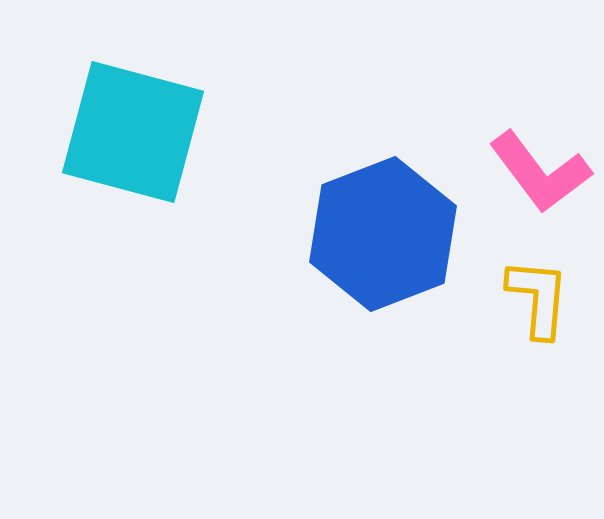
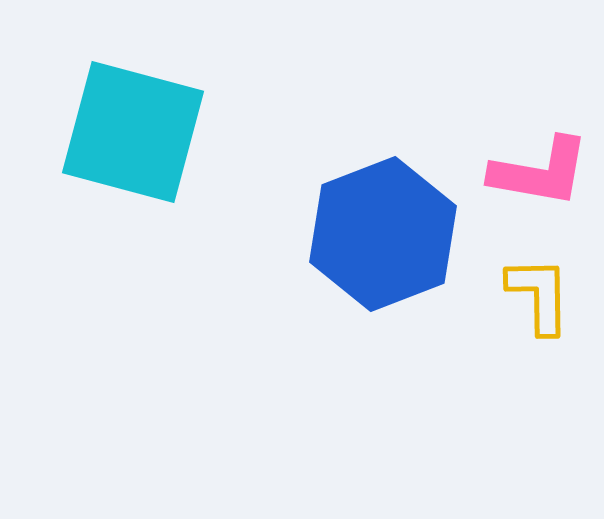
pink L-shape: rotated 43 degrees counterclockwise
yellow L-shape: moved 1 px right, 3 px up; rotated 6 degrees counterclockwise
